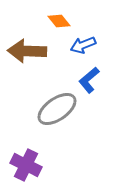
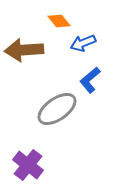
blue arrow: moved 2 px up
brown arrow: moved 3 px left, 1 px up; rotated 6 degrees counterclockwise
blue L-shape: moved 1 px right
purple cross: moved 2 px right; rotated 12 degrees clockwise
